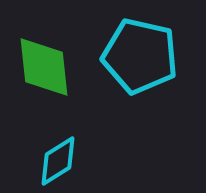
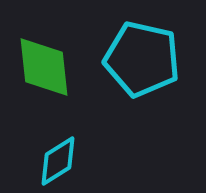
cyan pentagon: moved 2 px right, 3 px down
